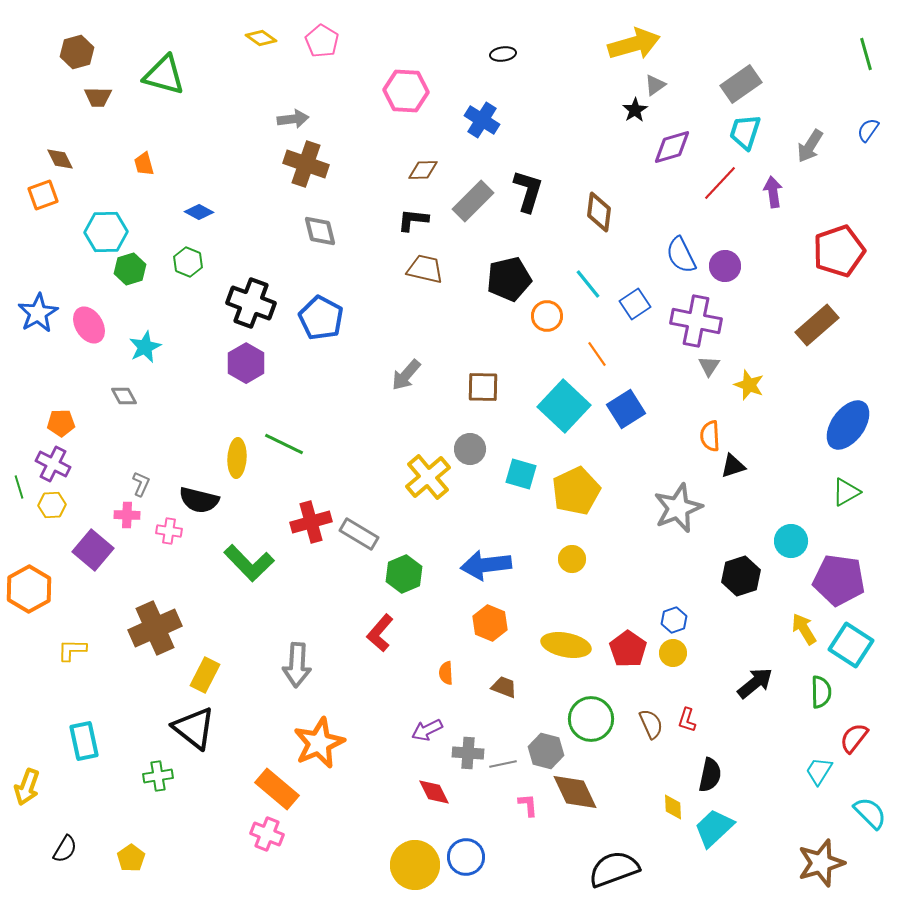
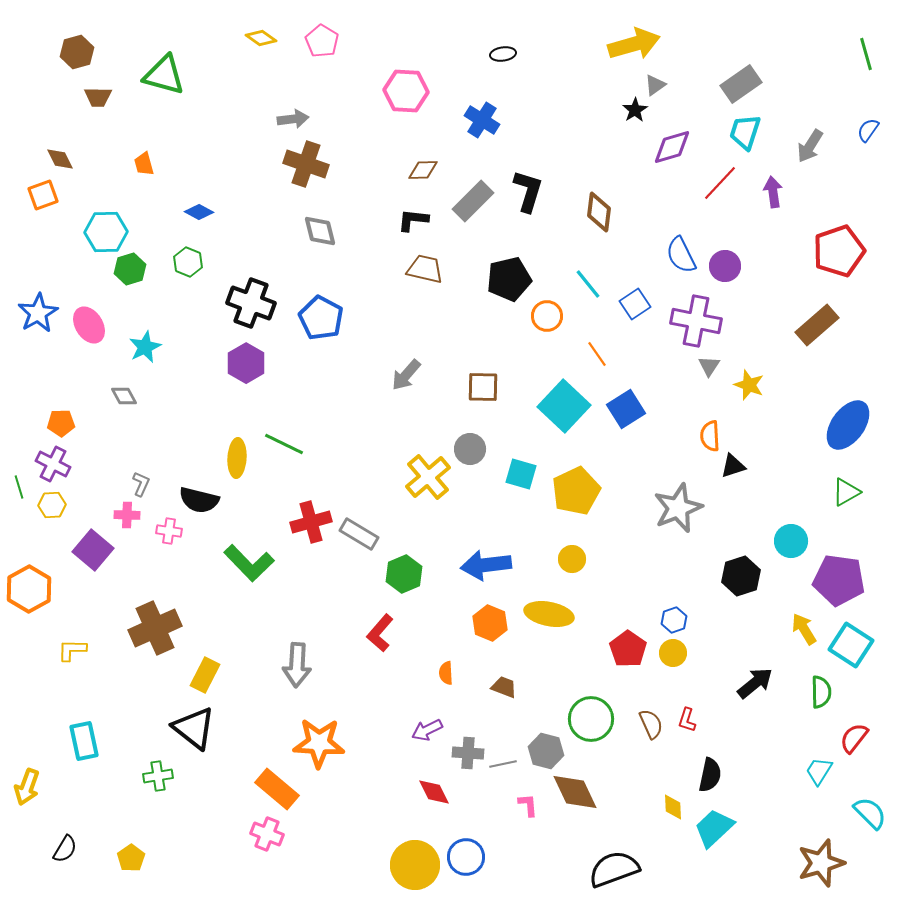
yellow ellipse at (566, 645): moved 17 px left, 31 px up
orange star at (319, 743): rotated 27 degrees clockwise
